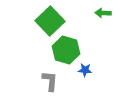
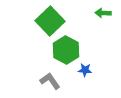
green hexagon: rotated 12 degrees clockwise
gray L-shape: rotated 40 degrees counterclockwise
